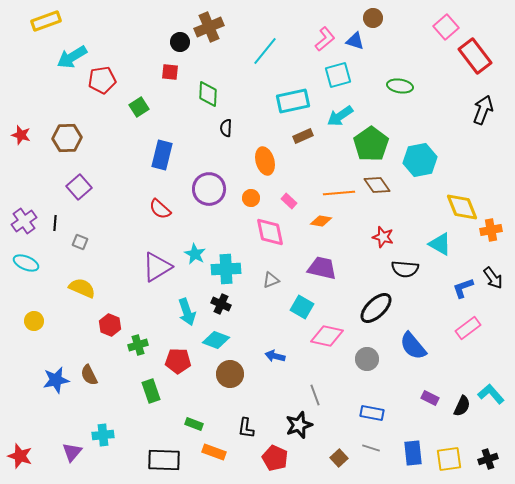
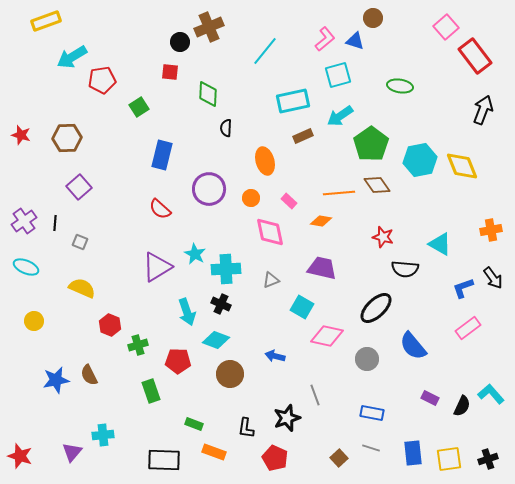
yellow diamond at (462, 207): moved 41 px up
cyan ellipse at (26, 263): moved 4 px down
black star at (299, 425): moved 12 px left, 7 px up
